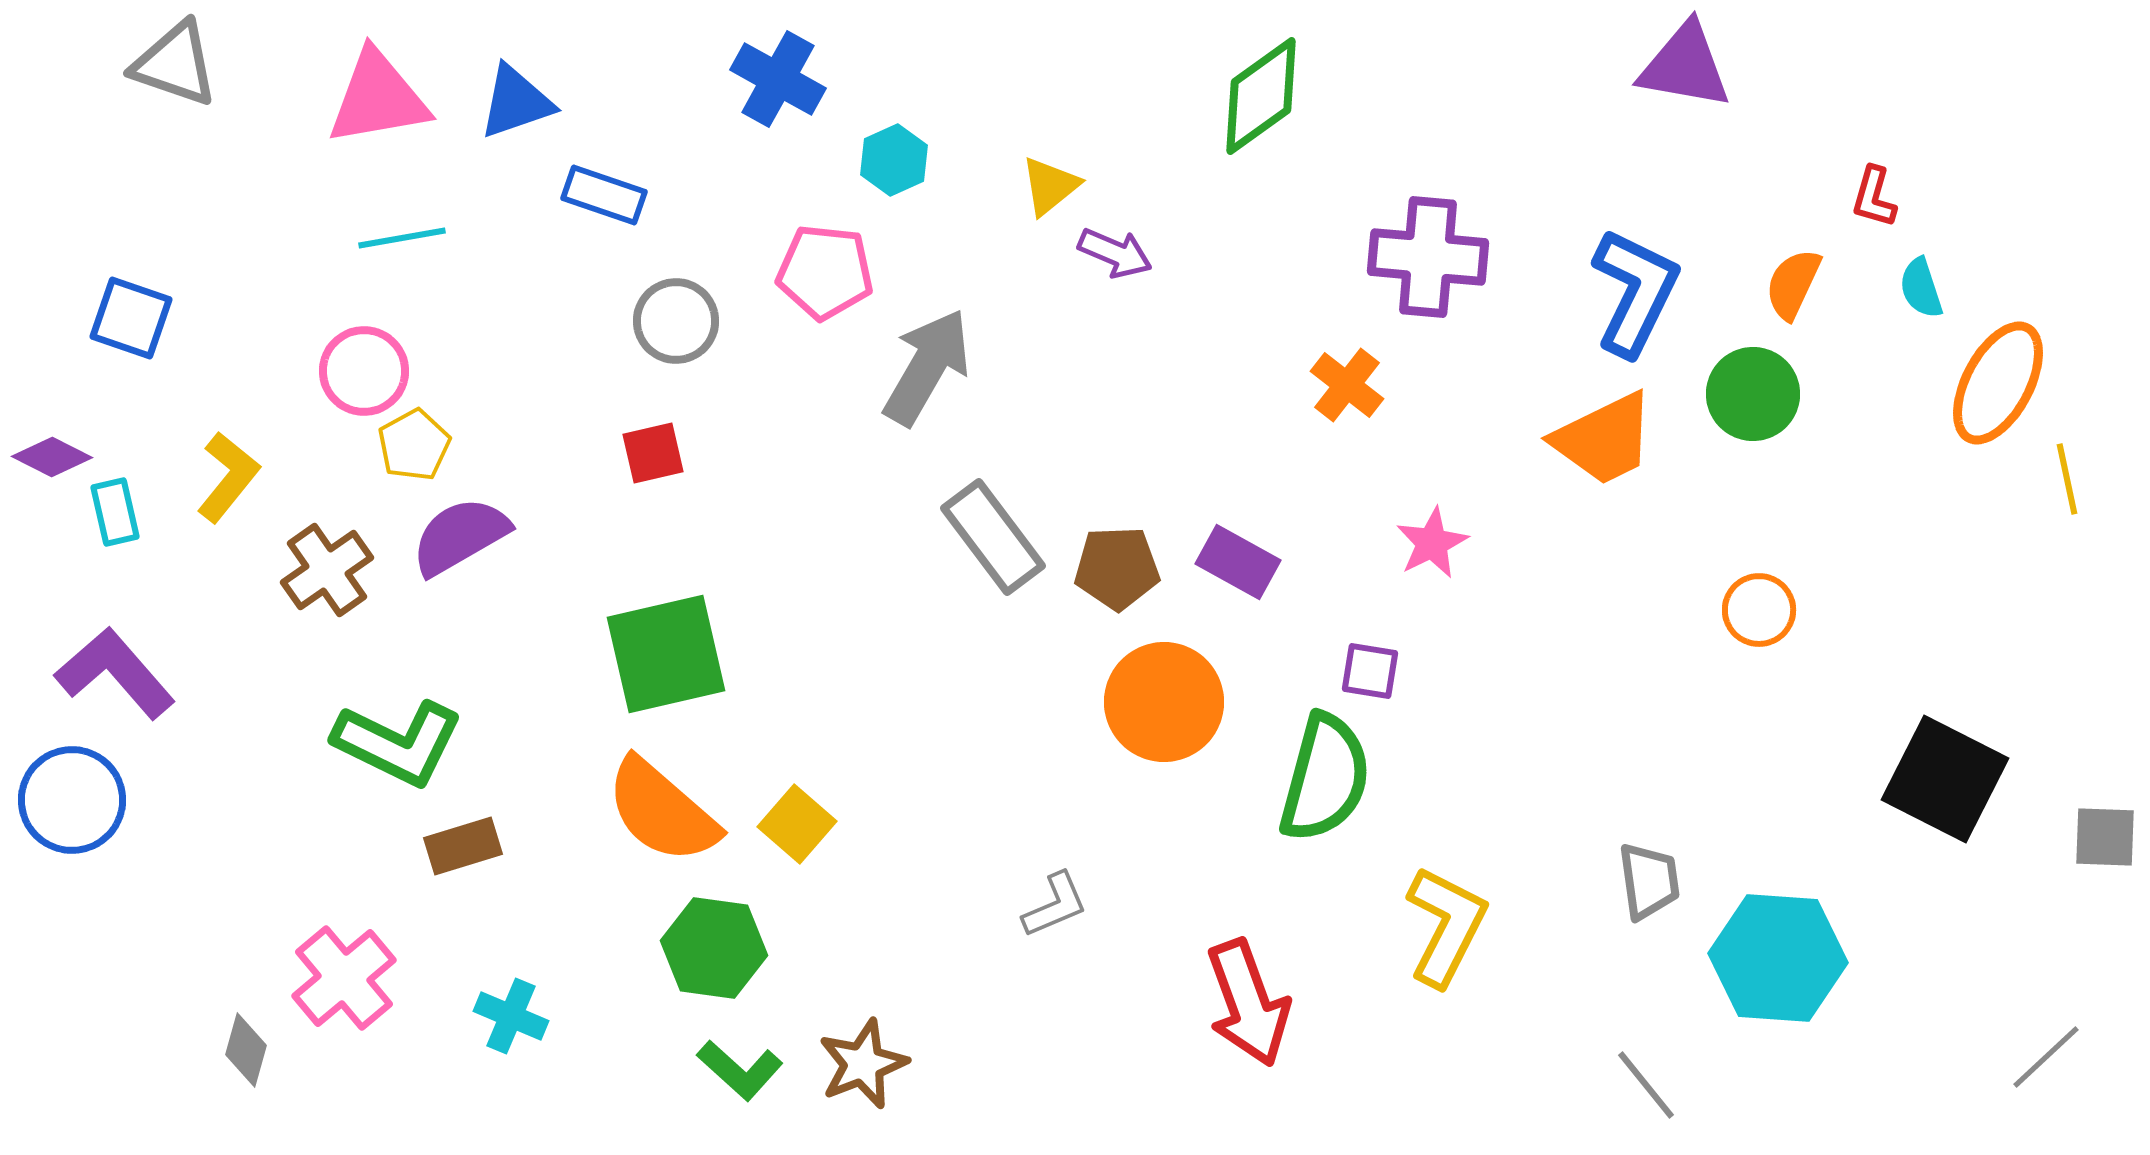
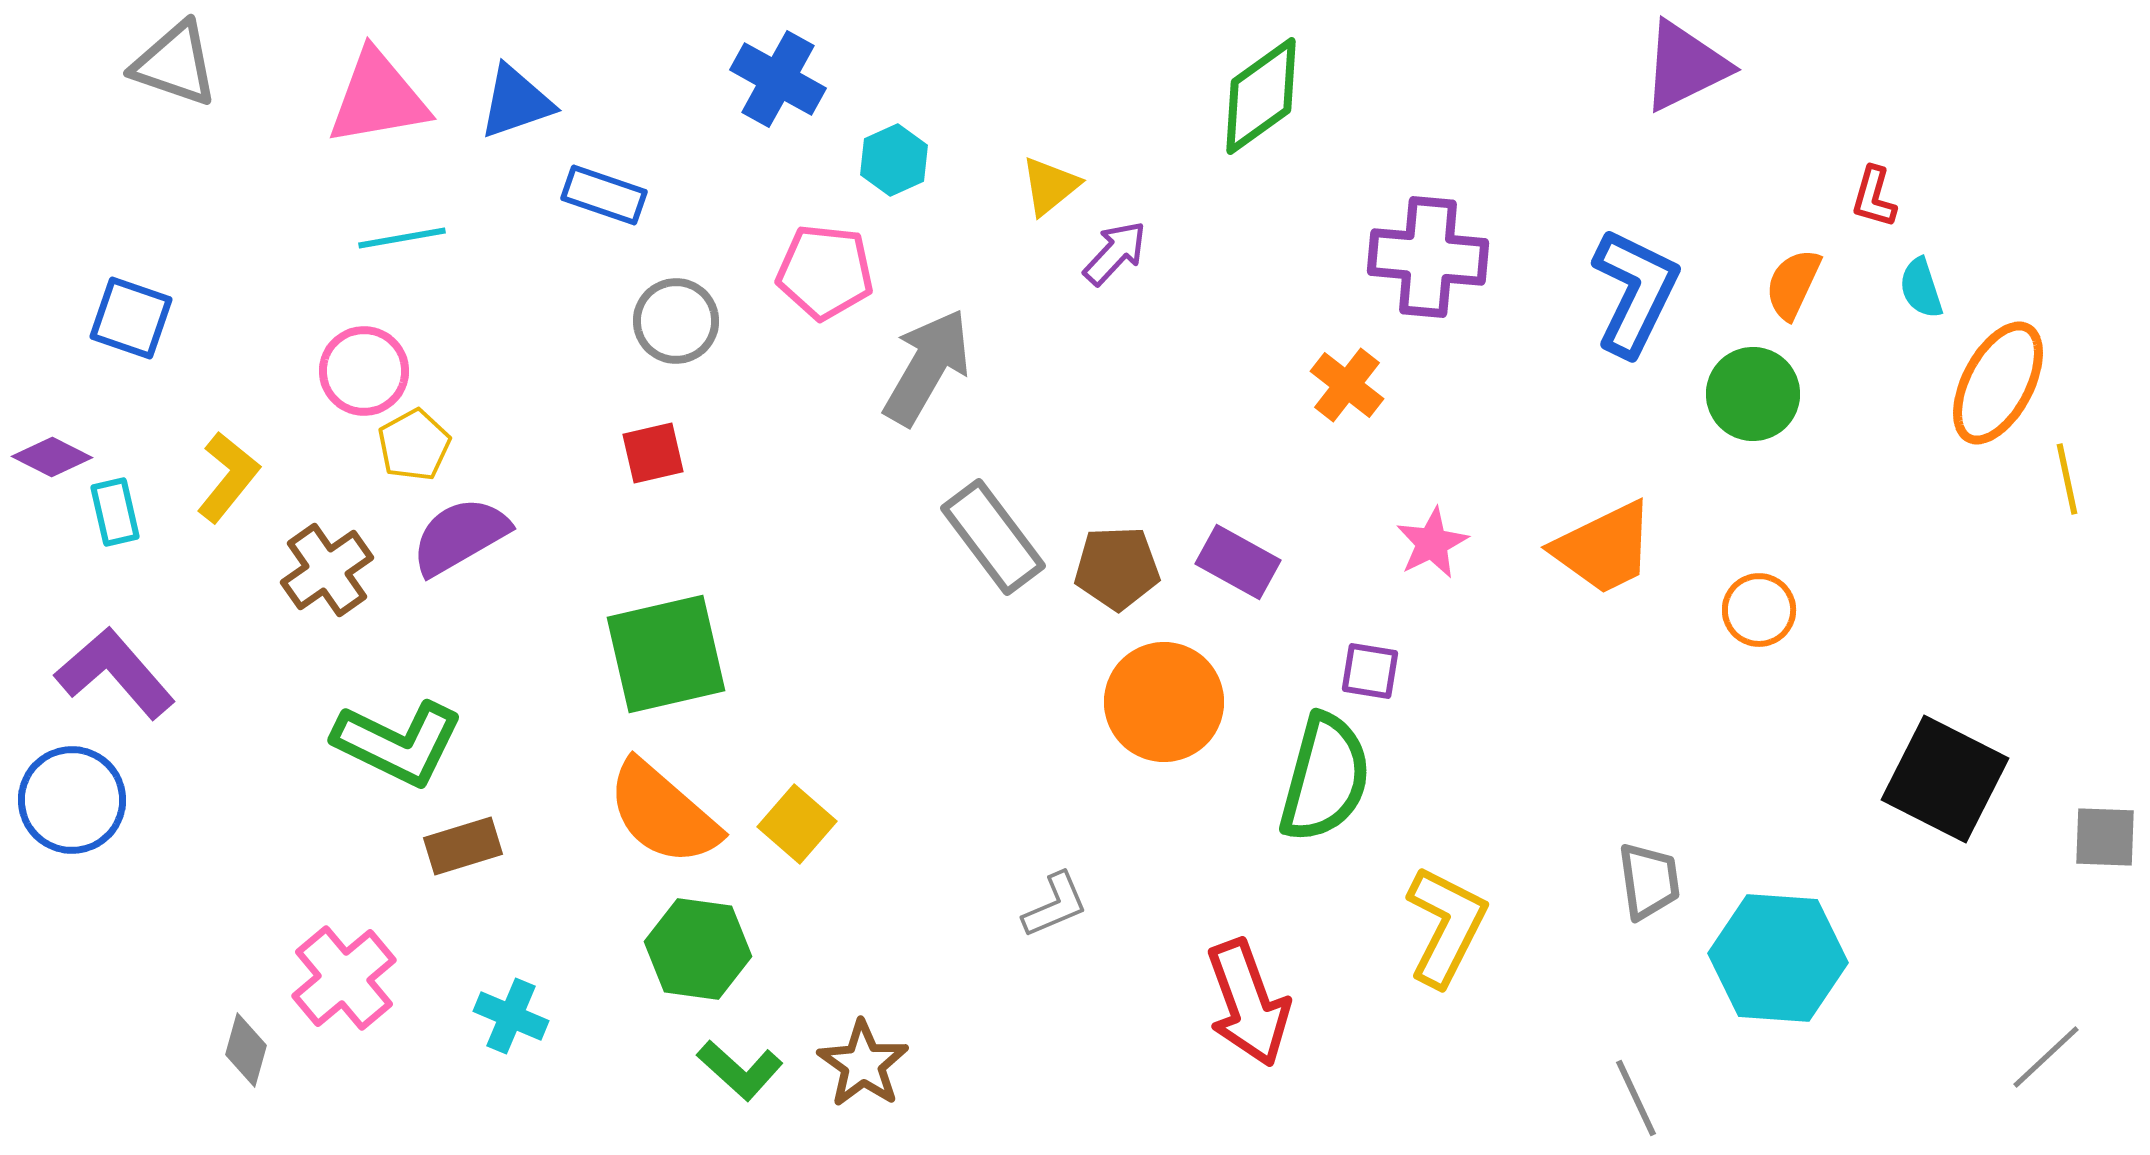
purple triangle at (1685, 66): rotated 36 degrees counterclockwise
purple arrow at (1115, 253): rotated 70 degrees counterclockwise
orange trapezoid at (1604, 439): moved 109 px down
orange semicircle at (662, 811): moved 1 px right, 2 px down
green hexagon at (714, 948): moved 16 px left, 1 px down
brown star at (863, 1064): rotated 16 degrees counterclockwise
gray line at (1646, 1085): moved 10 px left, 13 px down; rotated 14 degrees clockwise
